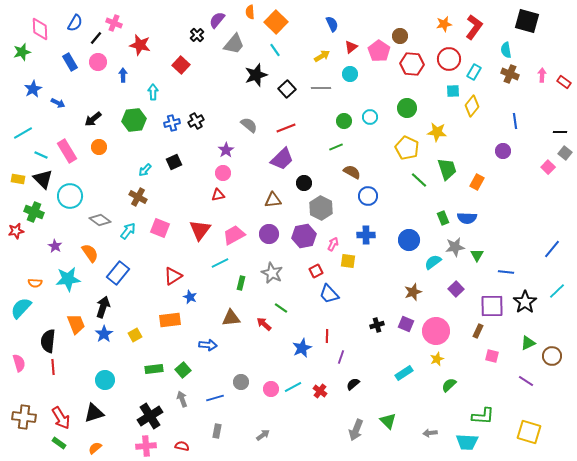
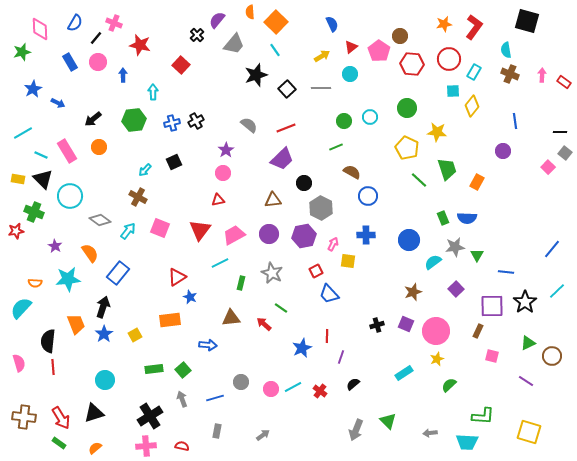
red triangle at (218, 195): moved 5 px down
red triangle at (173, 276): moved 4 px right, 1 px down
